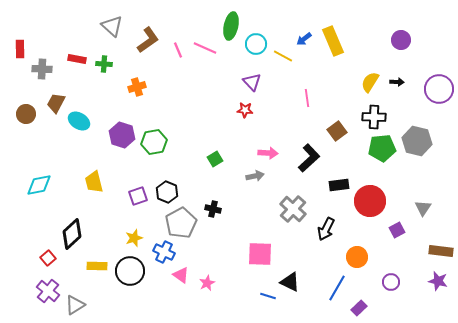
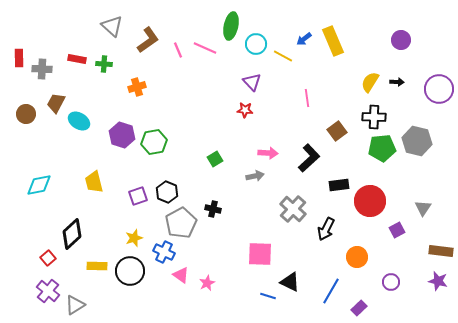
red rectangle at (20, 49): moved 1 px left, 9 px down
blue line at (337, 288): moved 6 px left, 3 px down
